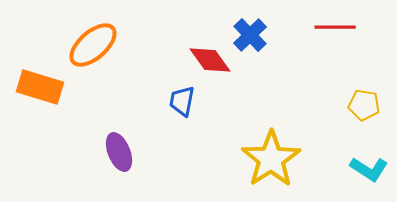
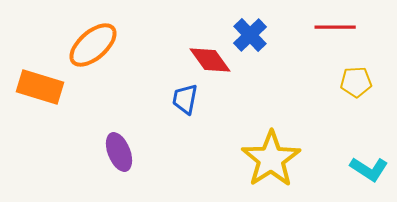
blue trapezoid: moved 3 px right, 2 px up
yellow pentagon: moved 8 px left, 23 px up; rotated 12 degrees counterclockwise
